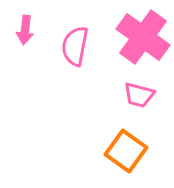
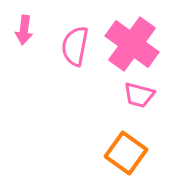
pink arrow: moved 1 px left
pink cross: moved 11 px left, 7 px down
orange square: moved 2 px down
